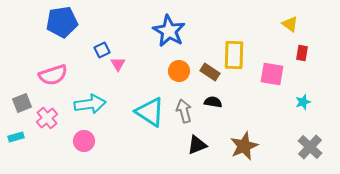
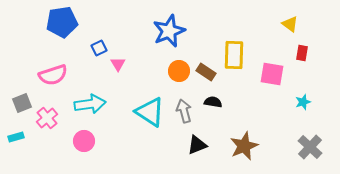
blue star: rotated 20 degrees clockwise
blue square: moved 3 px left, 2 px up
brown rectangle: moved 4 px left
